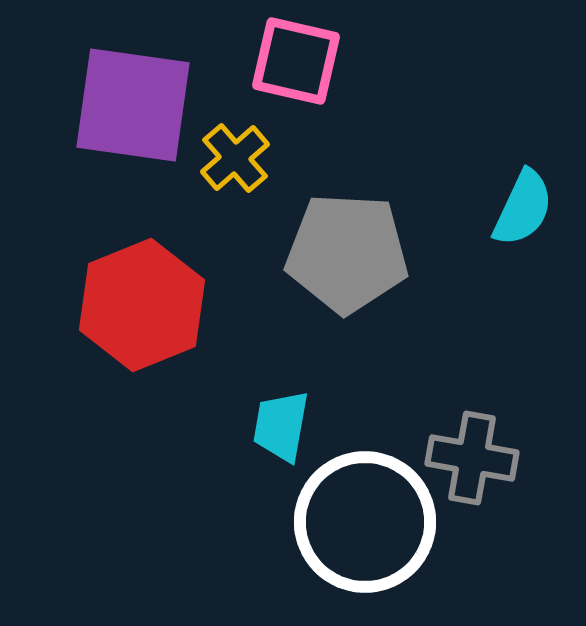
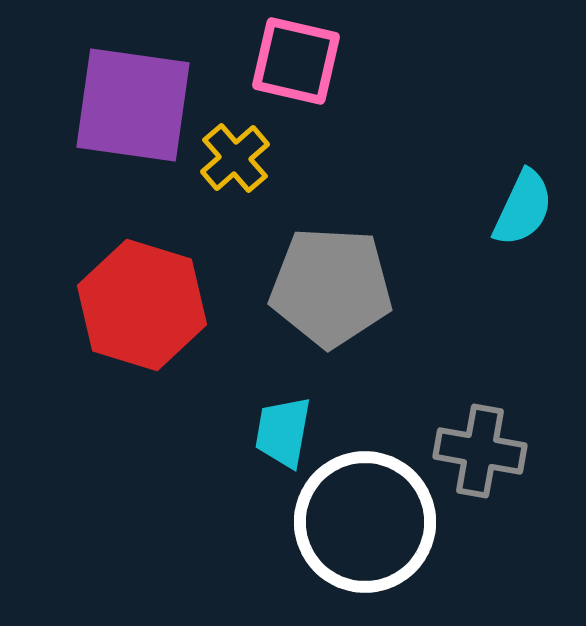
gray pentagon: moved 16 px left, 34 px down
red hexagon: rotated 21 degrees counterclockwise
cyan trapezoid: moved 2 px right, 6 px down
gray cross: moved 8 px right, 7 px up
